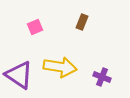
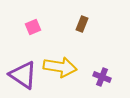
brown rectangle: moved 2 px down
pink square: moved 2 px left
purple triangle: moved 4 px right
